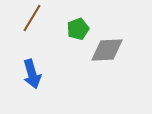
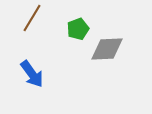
gray diamond: moved 1 px up
blue arrow: rotated 20 degrees counterclockwise
